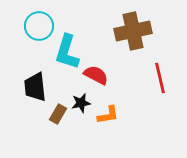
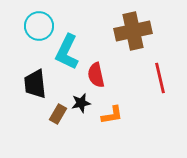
cyan L-shape: rotated 9 degrees clockwise
red semicircle: rotated 130 degrees counterclockwise
black trapezoid: moved 3 px up
orange L-shape: moved 4 px right
